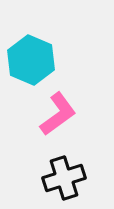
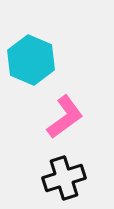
pink L-shape: moved 7 px right, 3 px down
